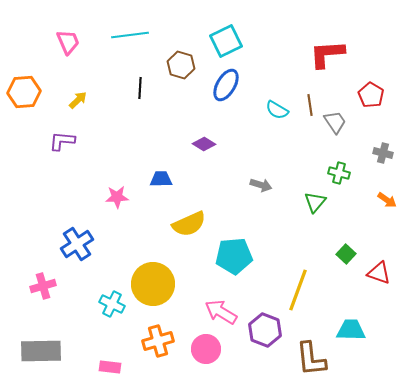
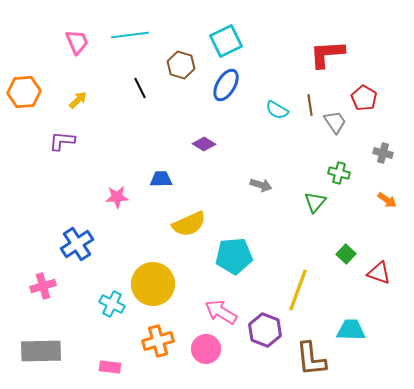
pink trapezoid: moved 9 px right
black line: rotated 30 degrees counterclockwise
red pentagon: moved 7 px left, 3 px down
